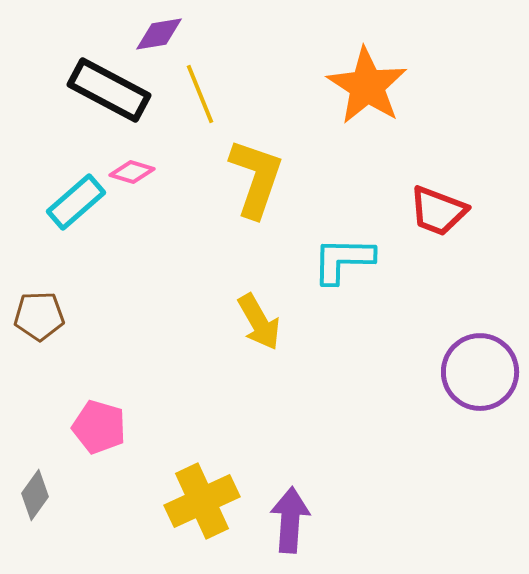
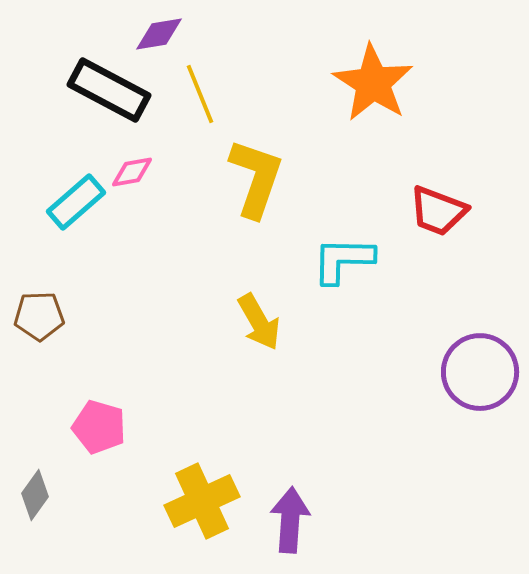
orange star: moved 6 px right, 3 px up
pink diamond: rotated 27 degrees counterclockwise
